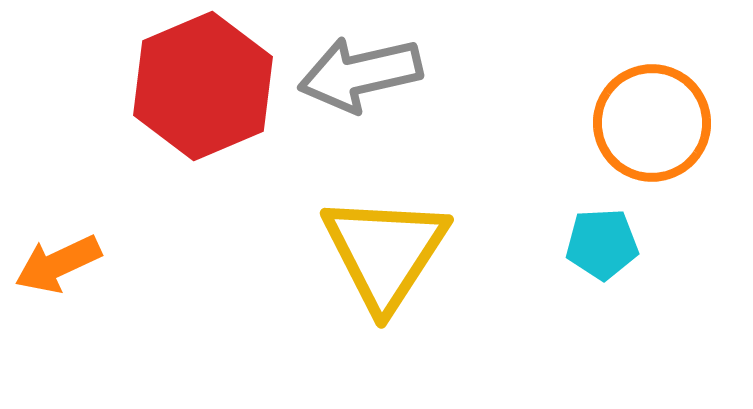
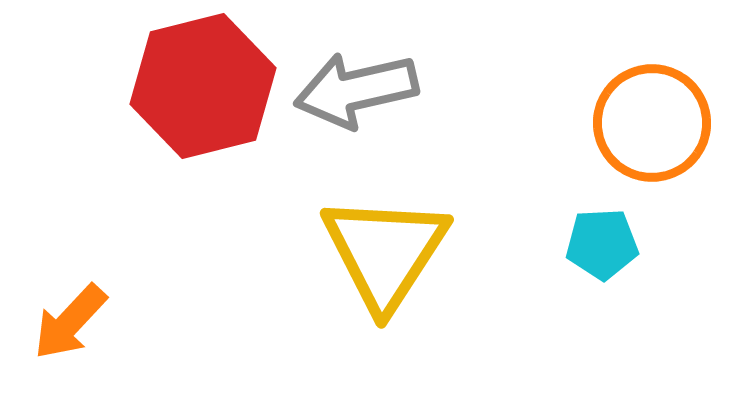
gray arrow: moved 4 px left, 16 px down
red hexagon: rotated 9 degrees clockwise
orange arrow: moved 12 px right, 58 px down; rotated 22 degrees counterclockwise
